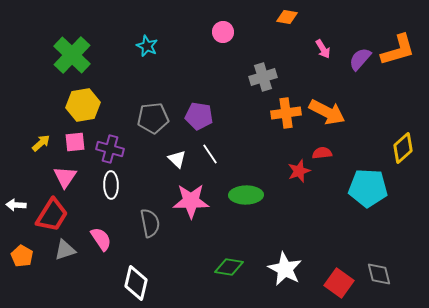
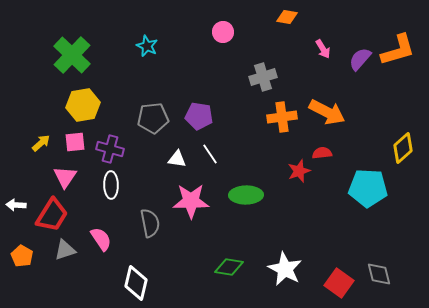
orange cross: moved 4 px left, 4 px down
white triangle: rotated 36 degrees counterclockwise
